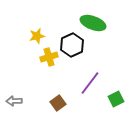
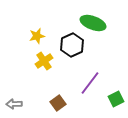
yellow cross: moved 5 px left, 4 px down; rotated 18 degrees counterclockwise
gray arrow: moved 3 px down
